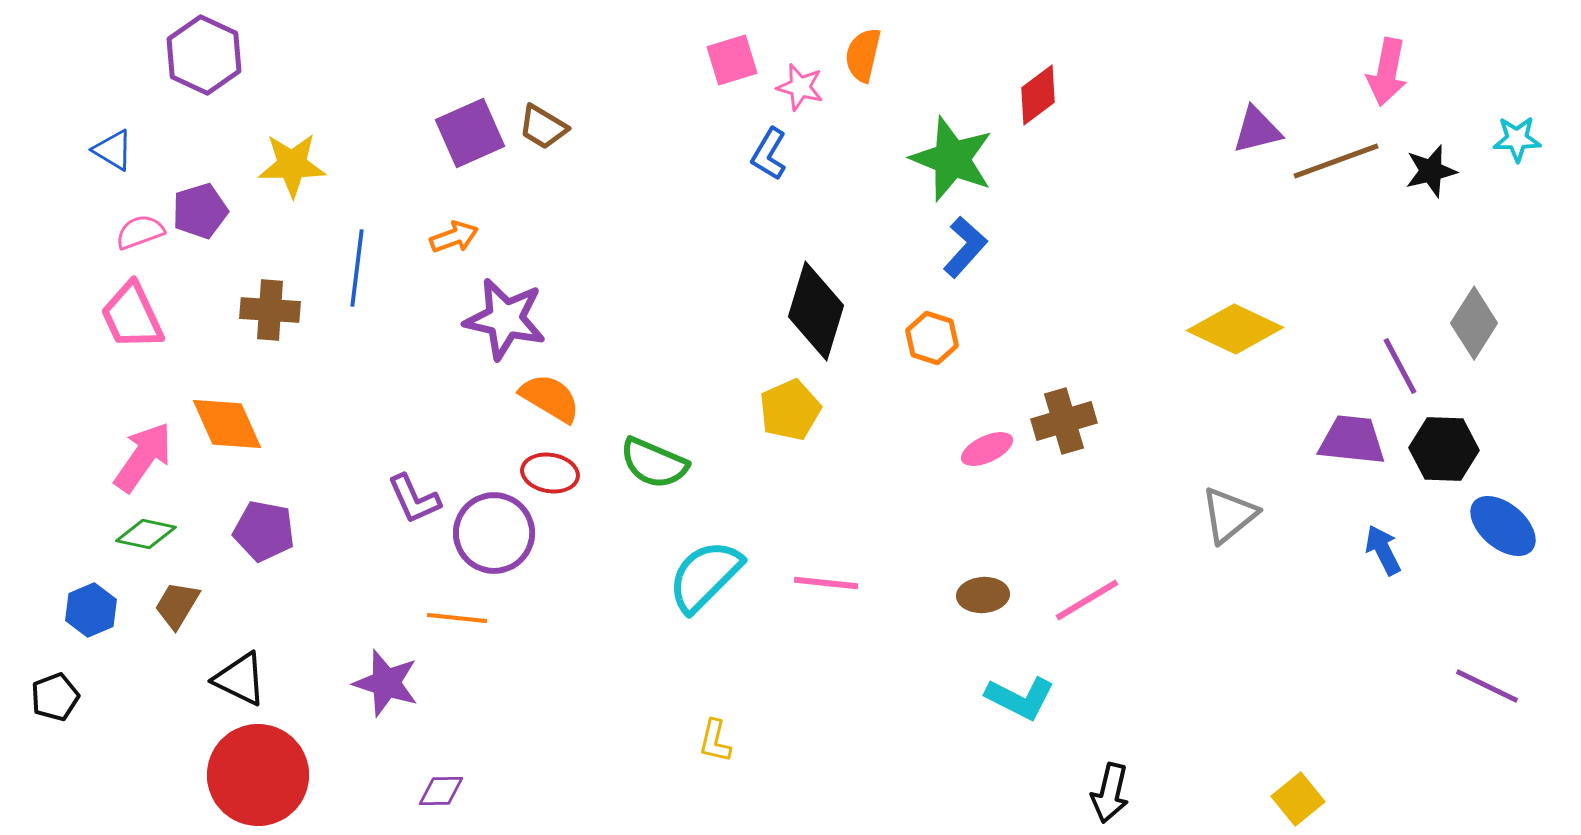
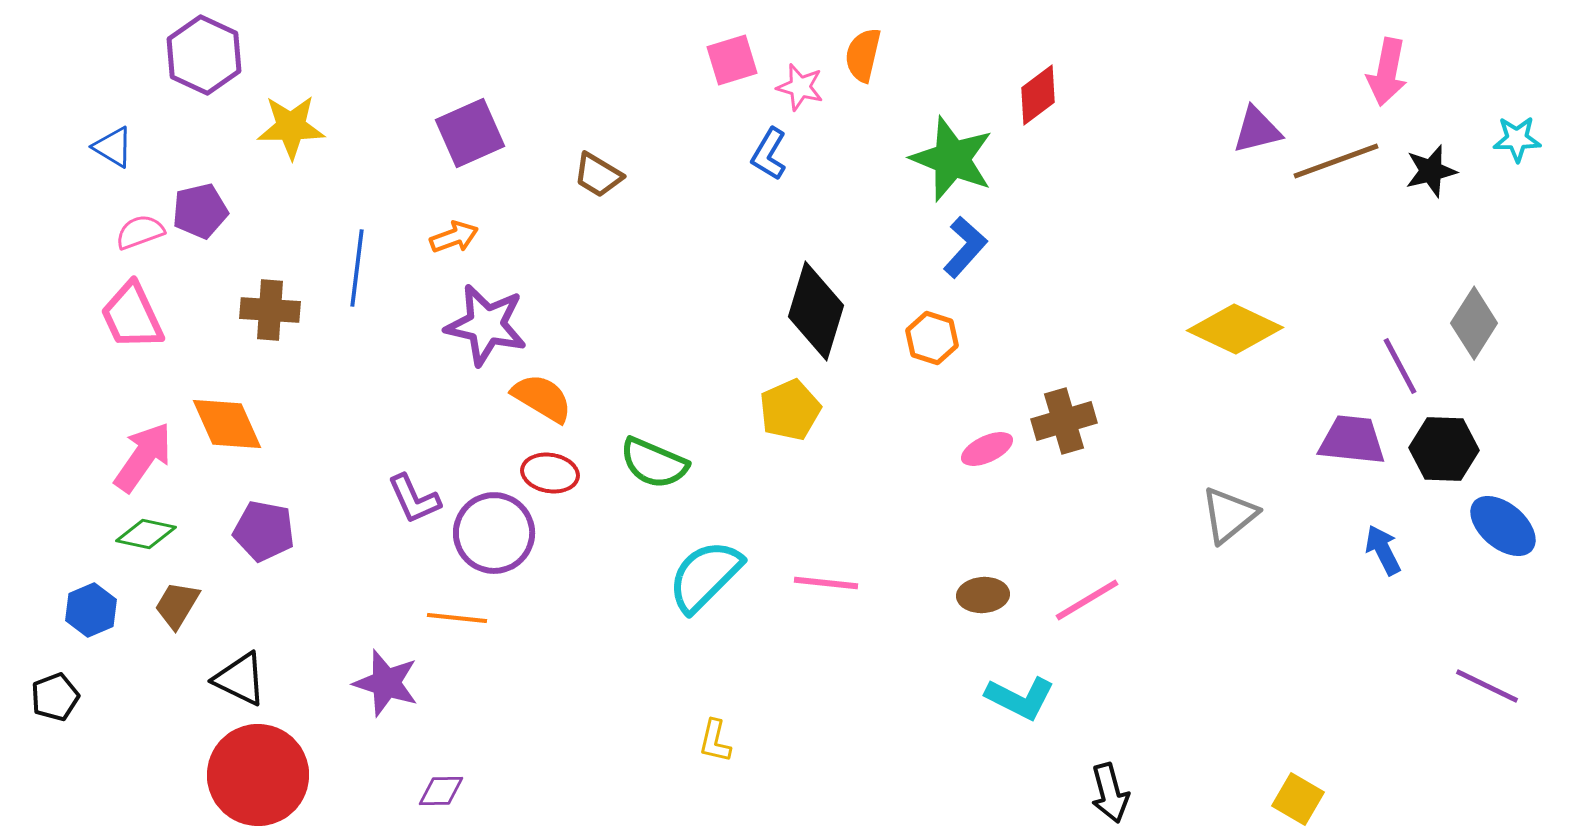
brown trapezoid at (543, 127): moved 55 px right, 48 px down
blue triangle at (113, 150): moved 3 px up
yellow star at (292, 165): moved 1 px left, 38 px up
purple pentagon at (200, 211): rotated 4 degrees clockwise
purple star at (505, 319): moved 19 px left, 6 px down
orange semicircle at (550, 398): moved 8 px left
black arrow at (1110, 793): rotated 28 degrees counterclockwise
yellow square at (1298, 799): rotated 21 degrees counterclockwise
